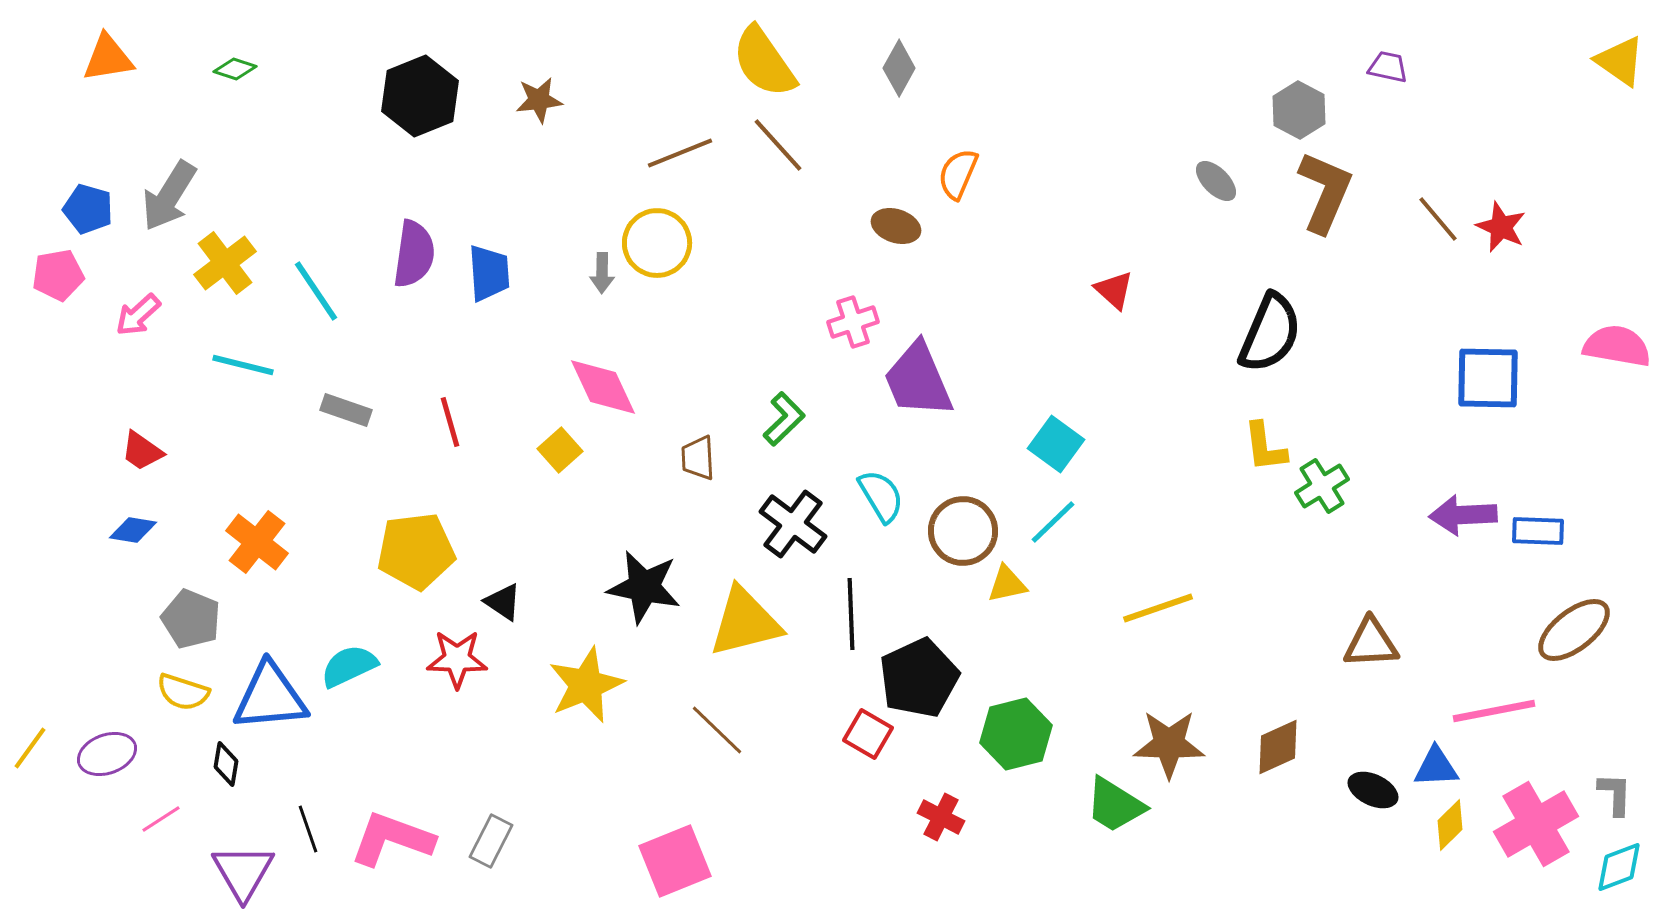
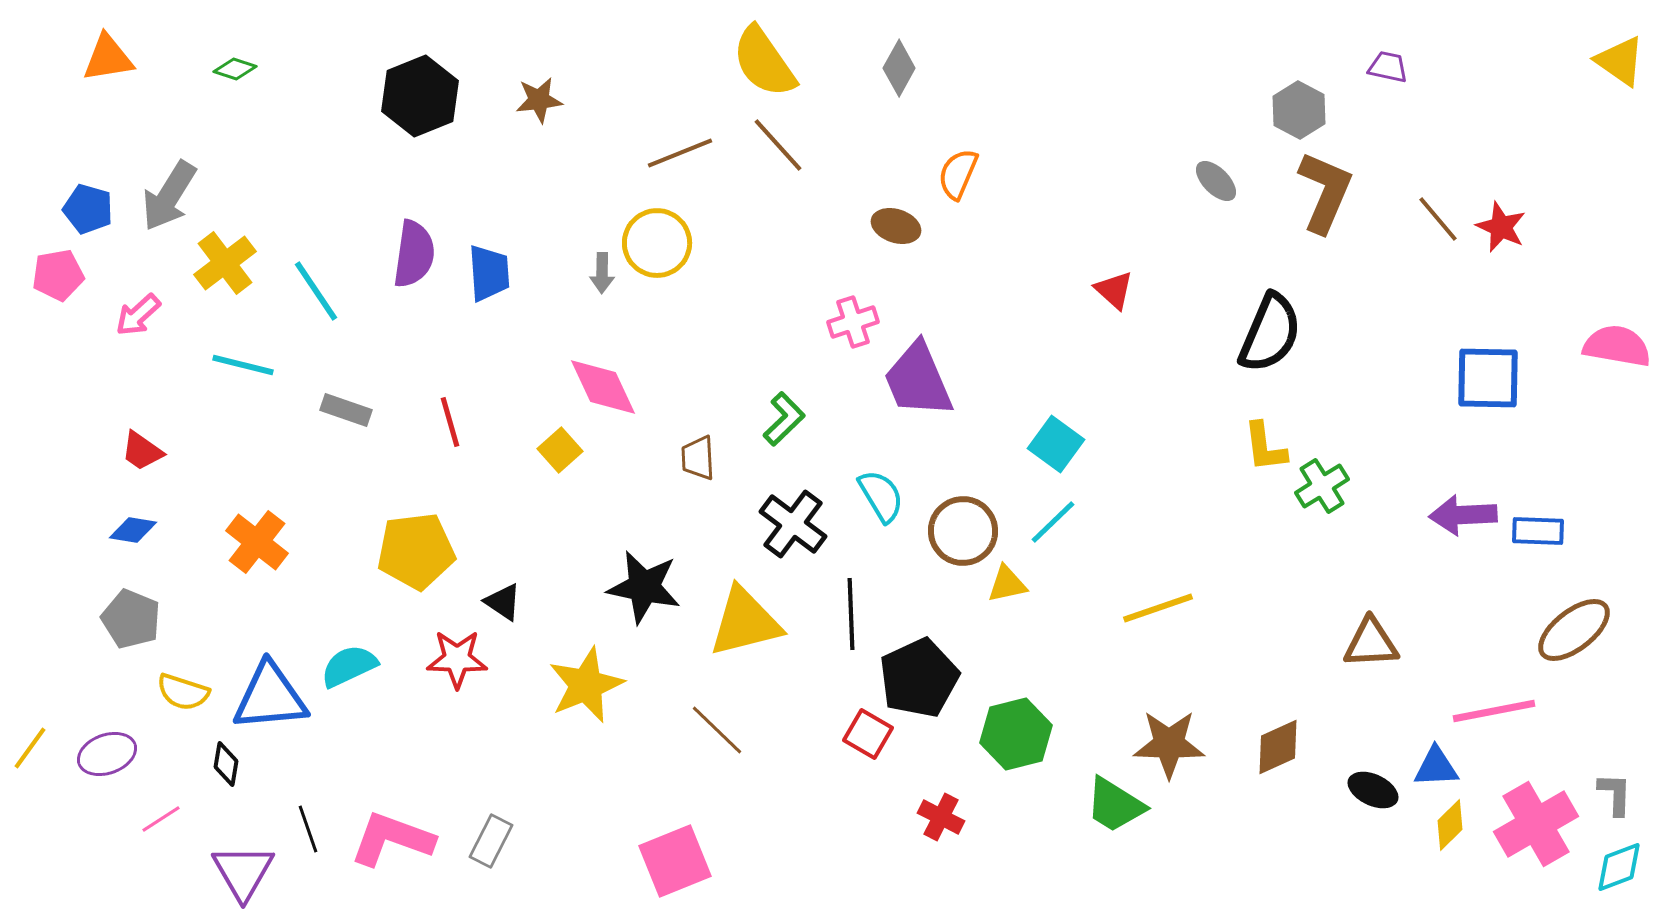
gray pentagon at (191, 619): moved 60 px left
